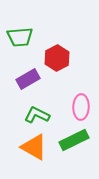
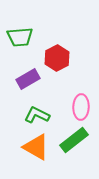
green rectangle: rotated 12 degrees counterclockwise
orange triangle: moved 2 px right
